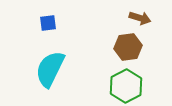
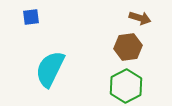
blue square: moved 17 px left, 6 px up
